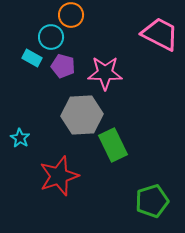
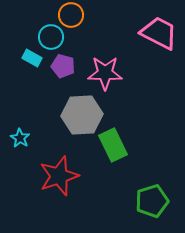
pink trapezoid: moved 1 px left, 1 px up
